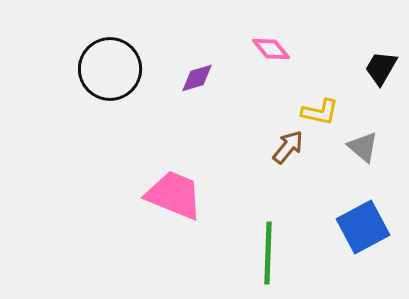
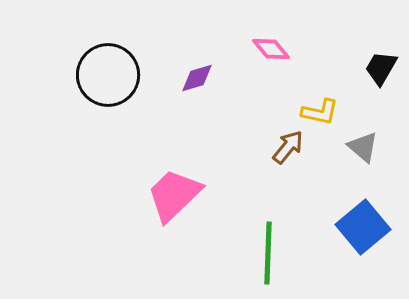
black circle: moved 2 px left, 6 px down
pink trapezoid: rotated 66 degrees counterclockwise
blue square: rotated 12 degrees counterclockwise
